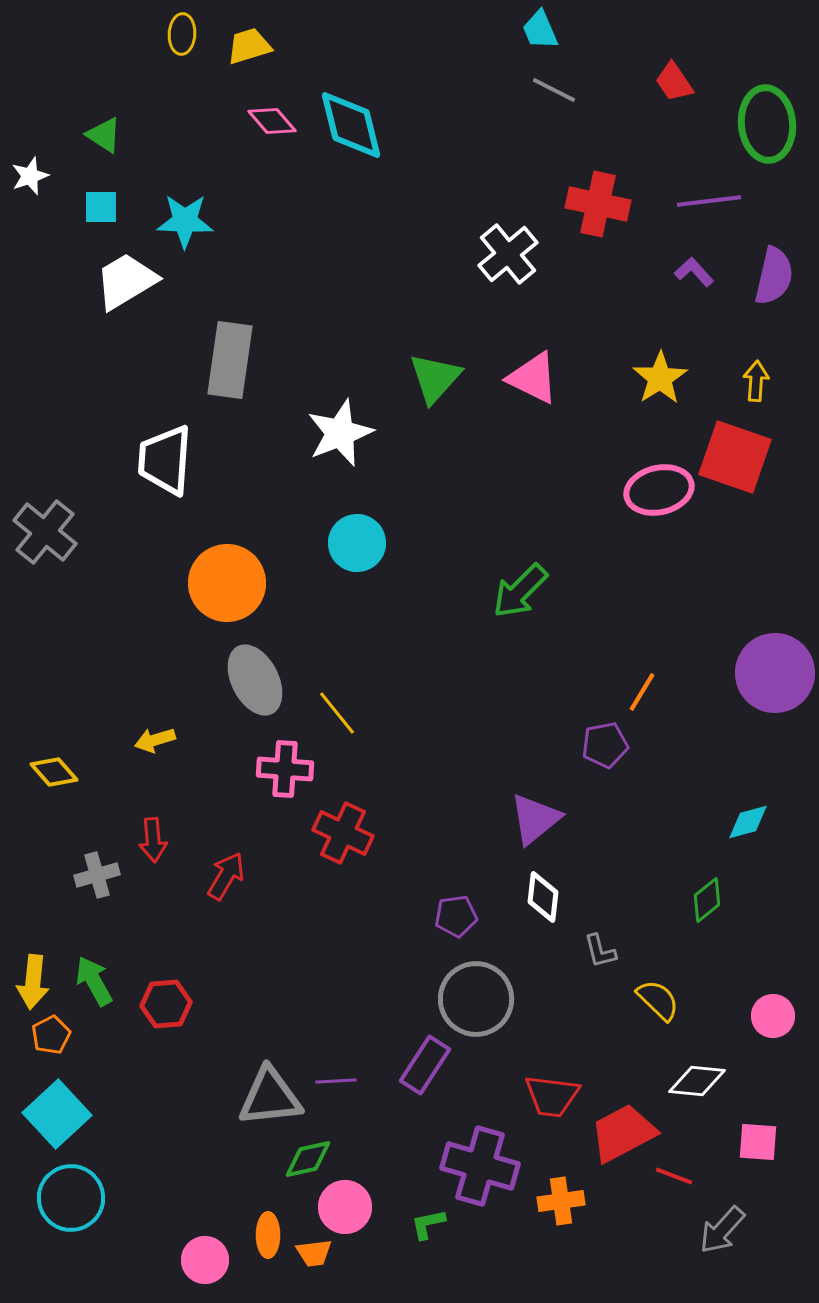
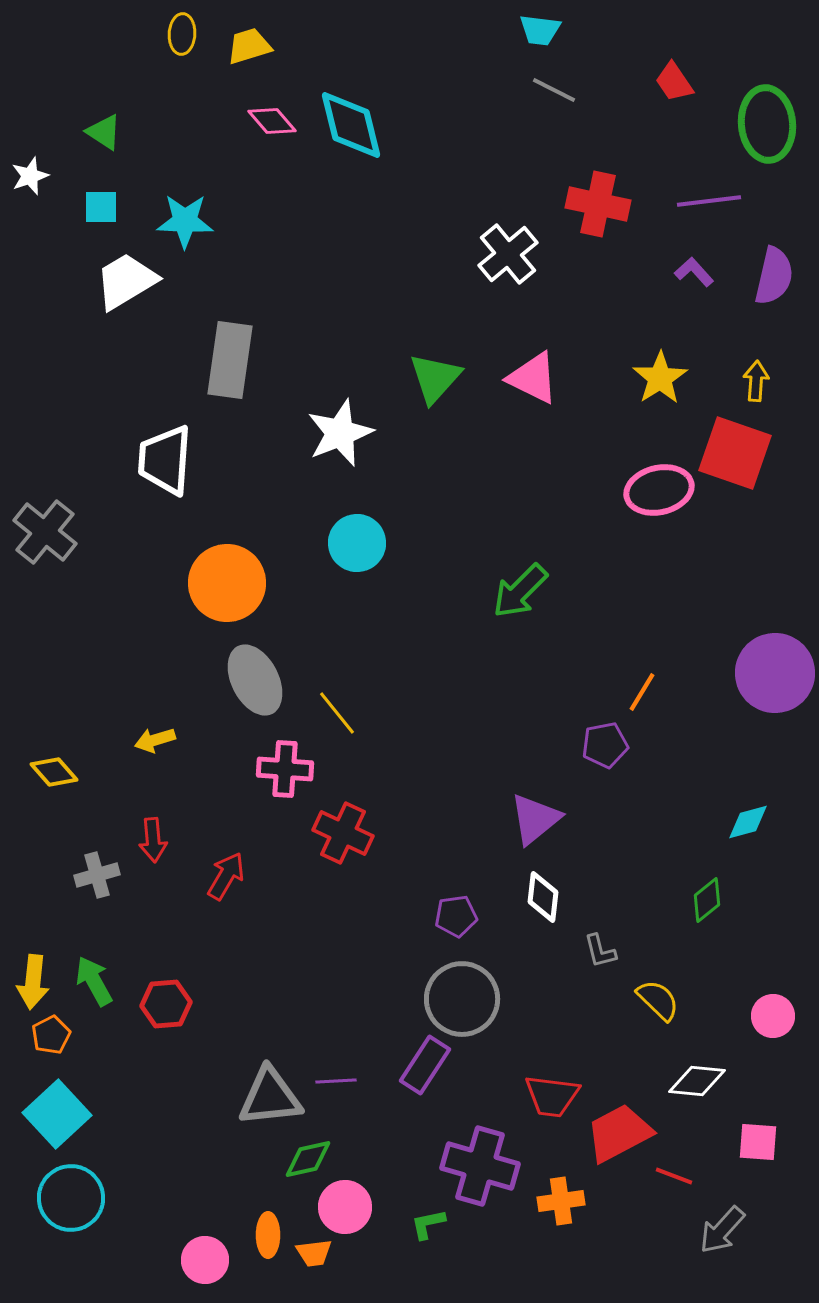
cyan trapezoid at (540, 30): rotated 60 degrees counterclockwise
green triangle at (104, 135): moved 3 px up
red square at (735, 457): moved 4 px up
gray circle at (476, 999): moved 14 px left
red trapezoid at (623, 1133): moved 4 px left
